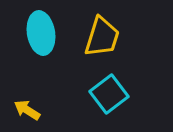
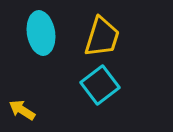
cyan square: moved 9 px left, 9 px up
yellow arrow: moved 5 px left
